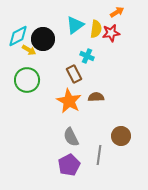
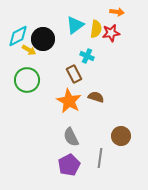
orange arrow: rotated 40 degrees clockwise
brown semicircle: rotated 21 degrees clockwise
gray line: moved 1 px right, 3 px down
